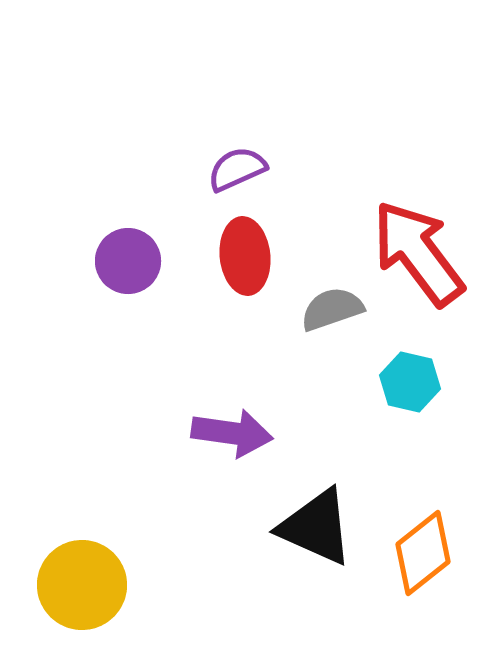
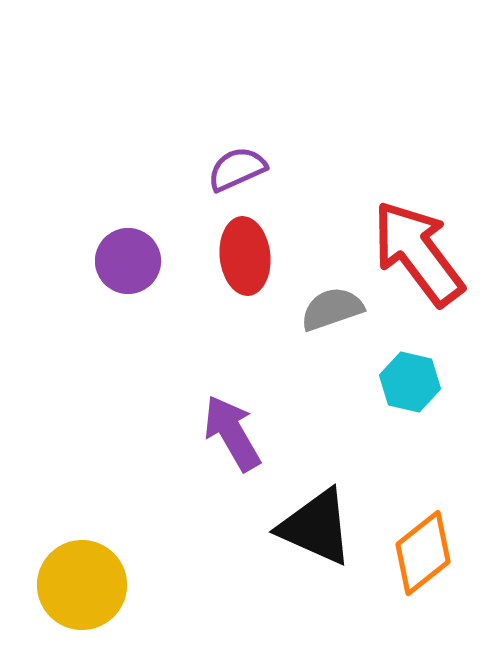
purple arrow: rotated 128 degrees counterclockwise
